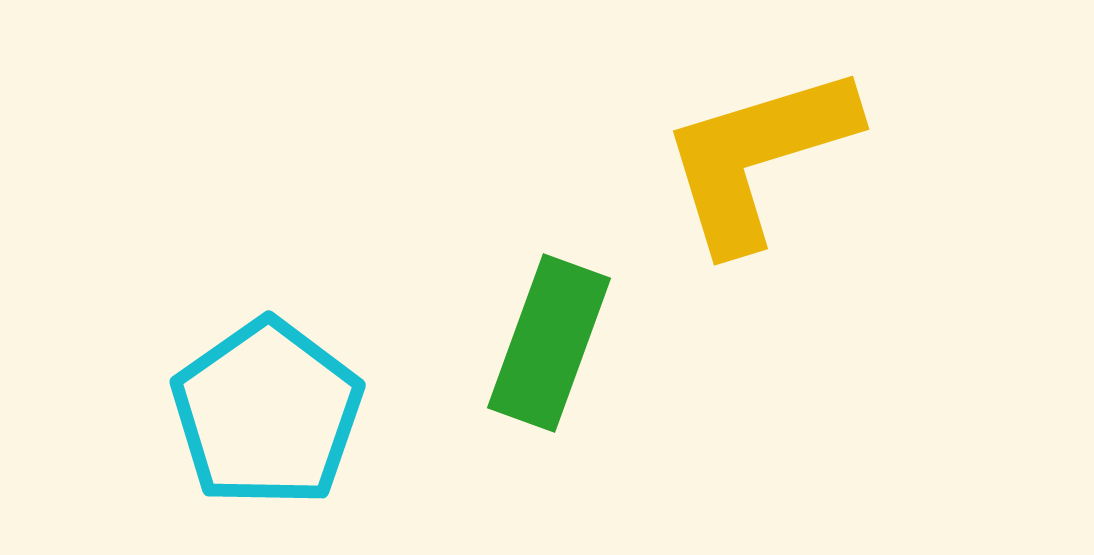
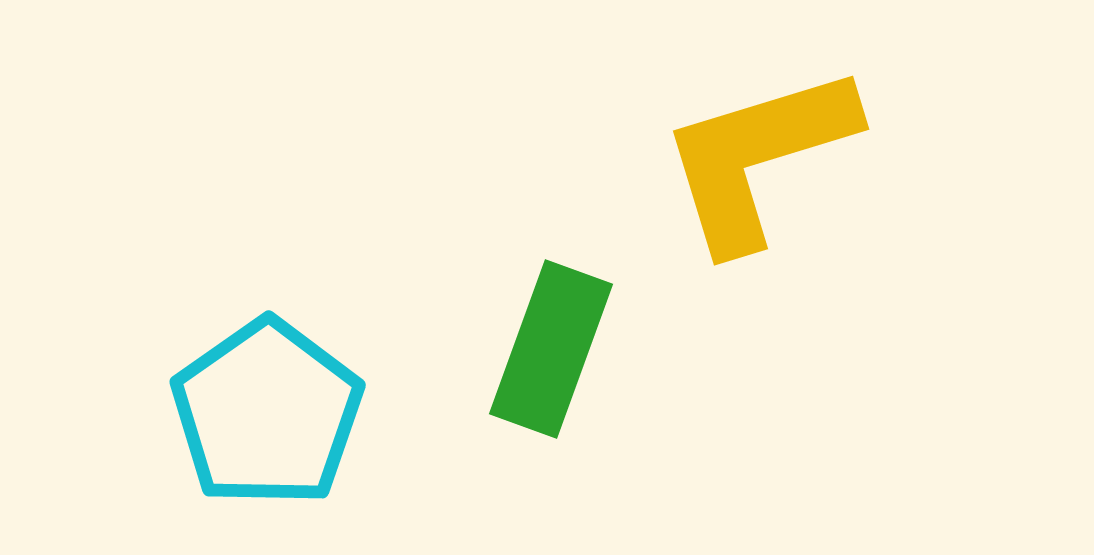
green rectangle: moved 2 px right, 6 px down
